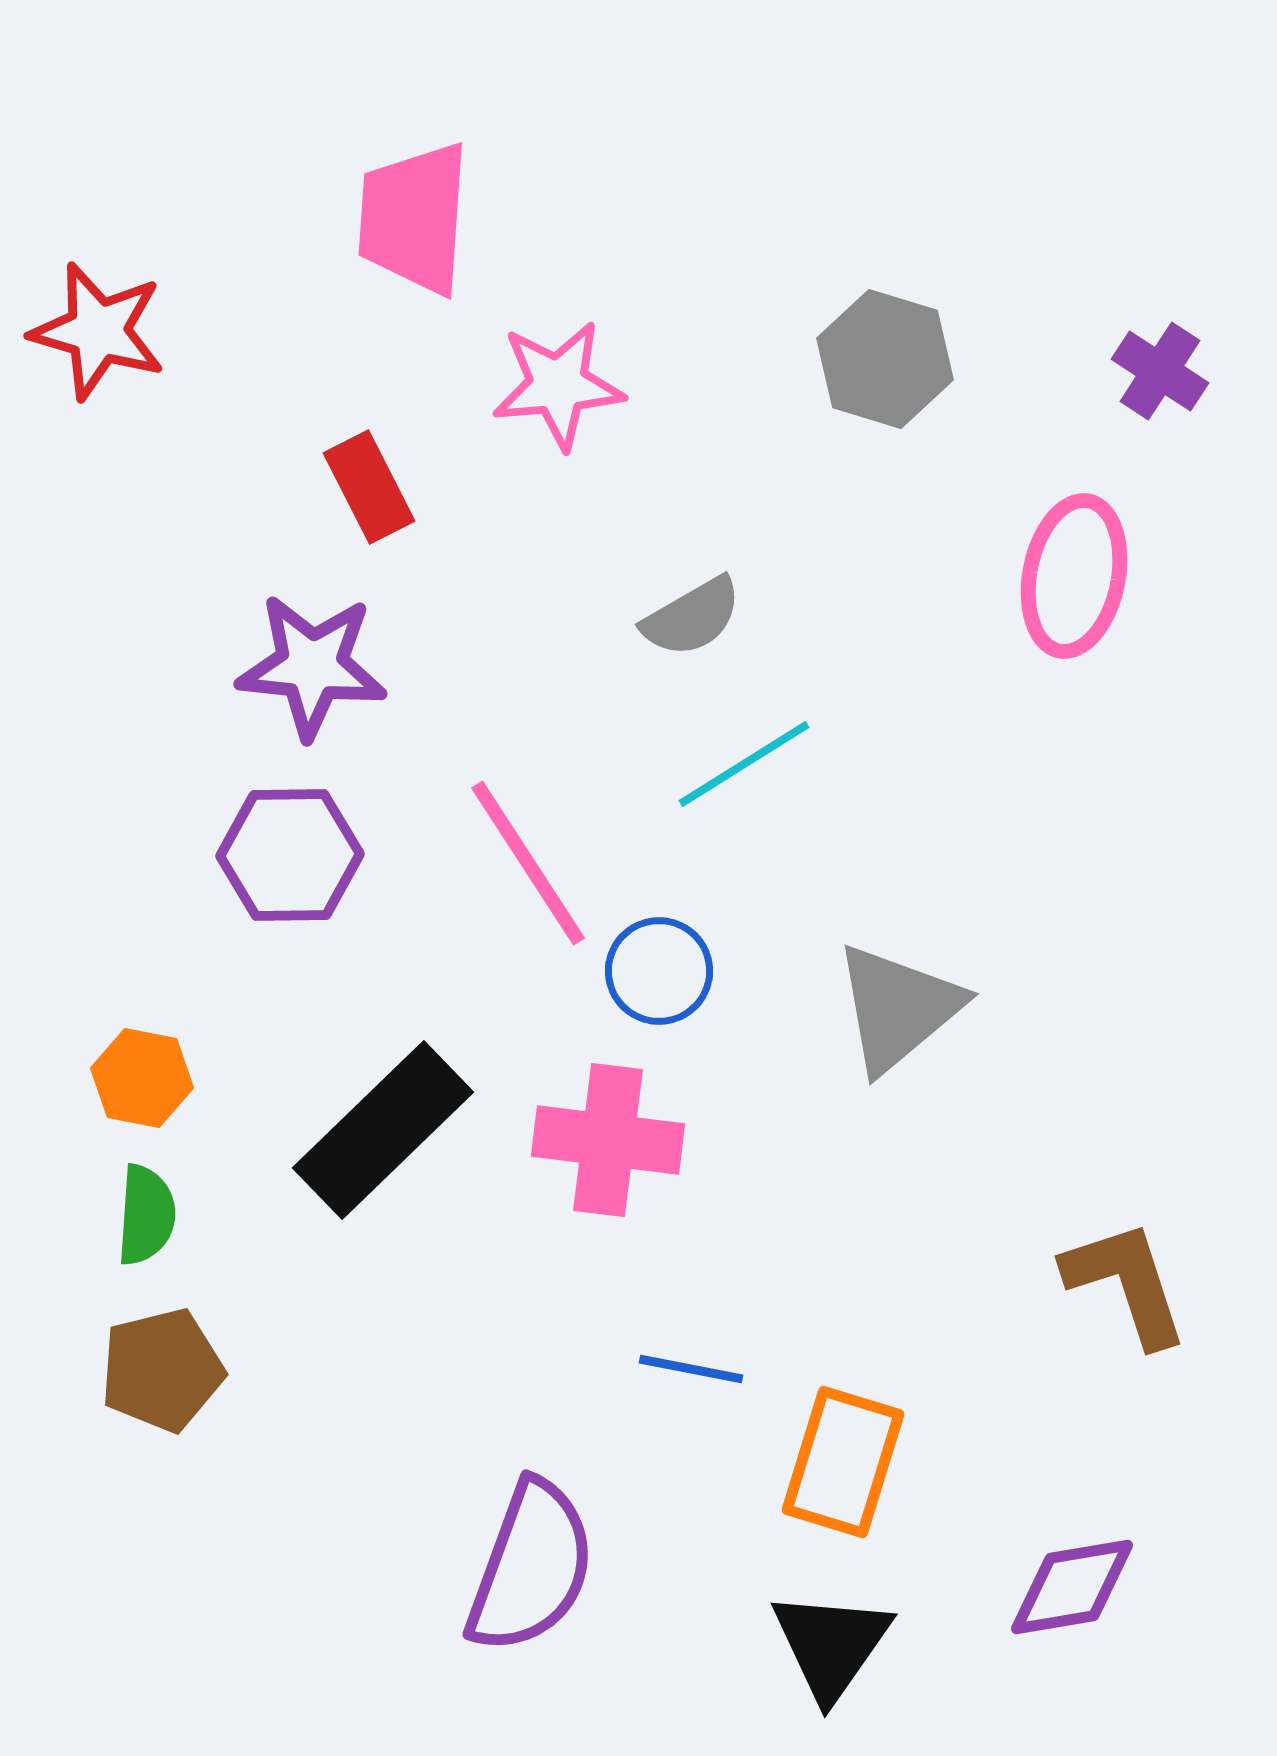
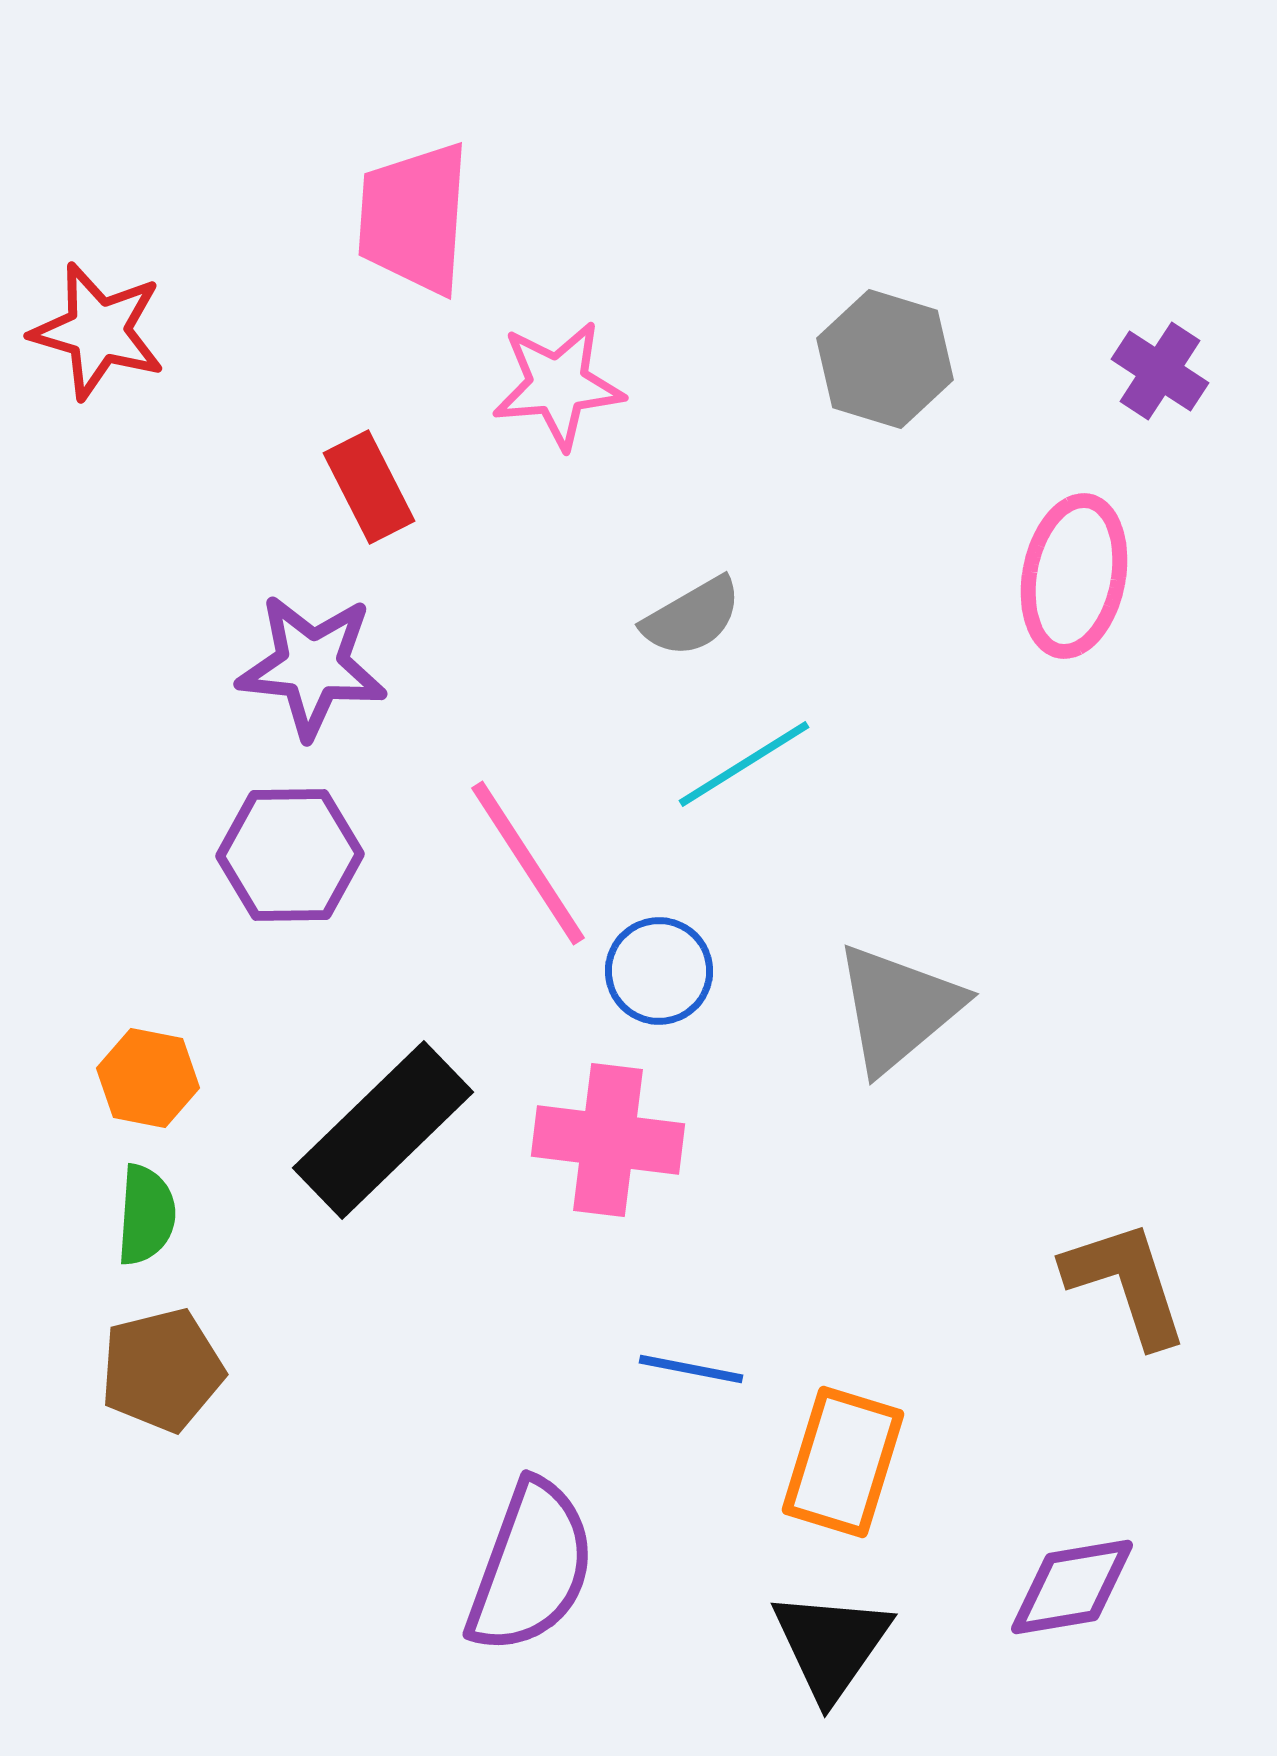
orange hexagon: moved 6 px right
